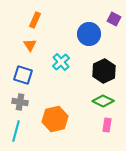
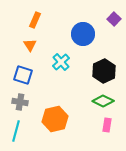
purple square: rotated 16 degrees clockwise
blue circle: moved 6 px left
